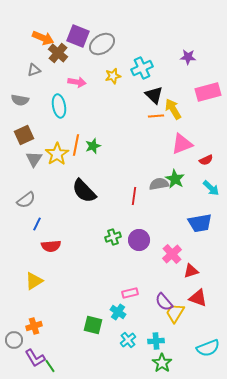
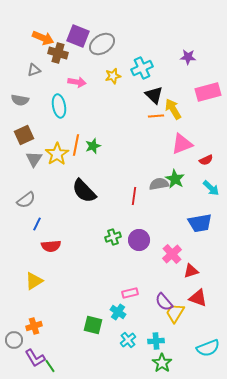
brown cross at (58, 53): rotated 24 degrees counterclockwise
